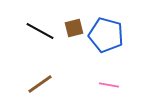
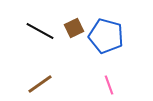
brown square: rotated 12 degrees counterclockwise
blue pentagon: moved 1 px down
pink line: rotated 60 degrees clockwise
